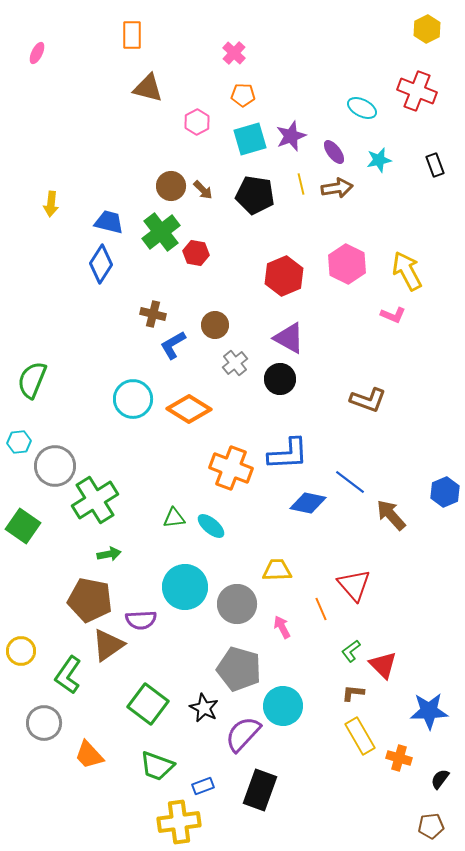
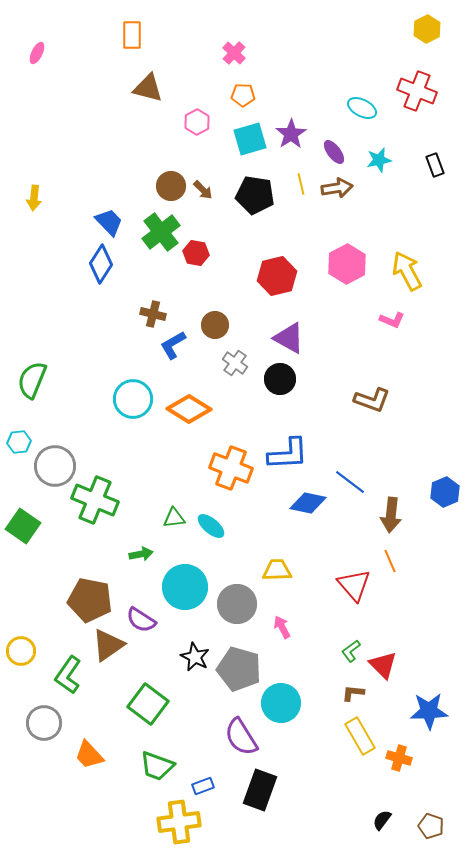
purple star at (291, 136): moved 2 px up; rotated 12 degrees counterclockwise
yellow arrow at (51, 204): moved 17 px left, 6 px up
blue trapezoid at (109, 222): rotated 32 degrees clockwise
pink hexagon at (347, 264): rotated 6 degrees clockwise
red hexagon at (284, 276): moved 7 px left; rotated 9 degrees clockwise
pink L-shape at (393, 315): moved 1 px left, 5 px down
gray cross at (235, 363): rotated 15 degrees counterclockwise
brown L-shape at (368, 400): moved 4 px right
green cross at (95, 500): rotated 36 degrees counterclockwise
brown arrow at (391, 515): rotated 132 degrees counterclockwise
green arrow at (109, 554): moved 32 px right
orange line at (321, 609): moved 69 px right, 48 px up
purple semicircle at (141, 620): rotated 36 degrees clockwise
cyan circle at (283, 706): moved 2 px left, 3 px up
black star at (204, 708): moved 9 px left, 51 px up
purple semicircle at (243, 734): moved 2 px left, 3 px down; rotated 75 degrees counterclockwise
black semicircle at (440, 779): moved 58 px left, 41 px down
brown pentagon at (431, 826): rotated 25 degrees clockwise
